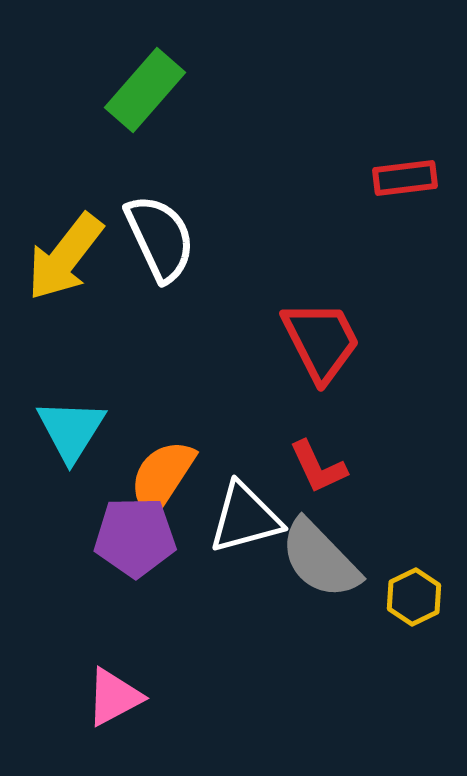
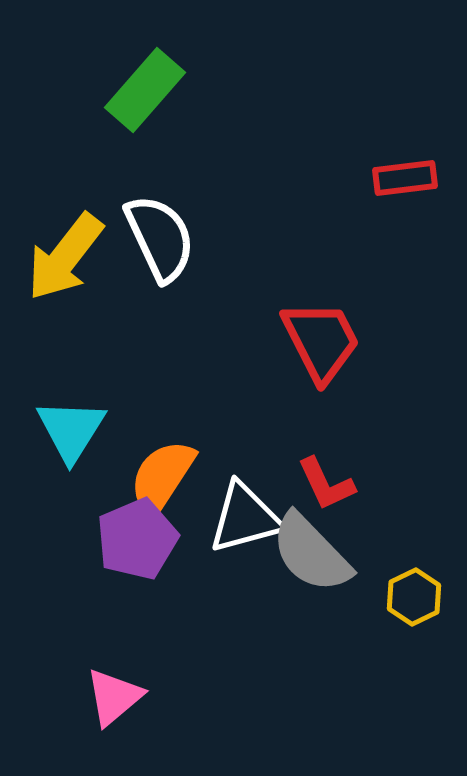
red L-shape: moved 8 px right, 17 px down
purple pentagon: moved 2 px right, 2 px down; rotated 22 degrees counterclockwise
gray semicircle: moved 9 px left, 6 px up
pink triangle: rotated 12 degrees counterclockwise
